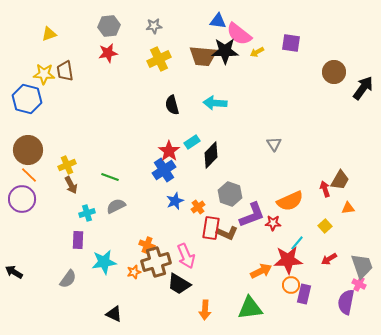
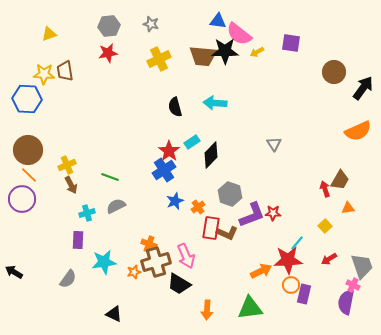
gray star at (154, 26): moved 3 px left, 2 px up; rotated 21 degrees clockwise
blue hexagon at (27, 99): rotated 12 degrees counterclockwise
black semicircle at (172, 105): moved 3 px right, 2 px down
orange semicircle at (290, 201): moved 68 px right, 70 px up
red star at (273, 223): moved 10 px up
orange cross at (147, 245): moved 2 px right, 1 px up
pink cross at (359, 284): moved 6 px left, 1 px down
orange arrow at (205, 310): moved 2 px right
